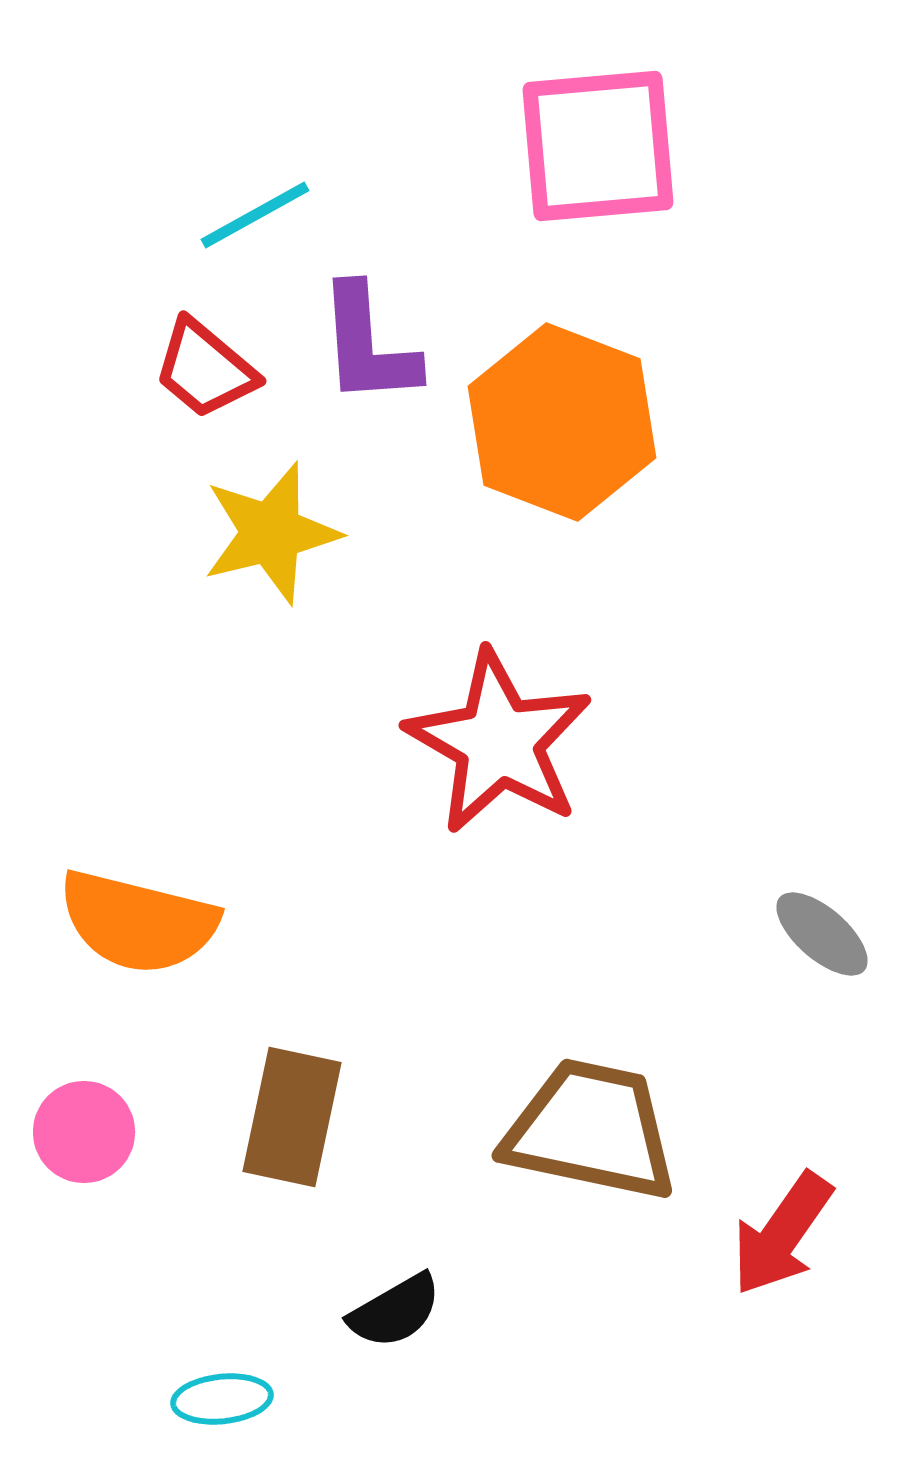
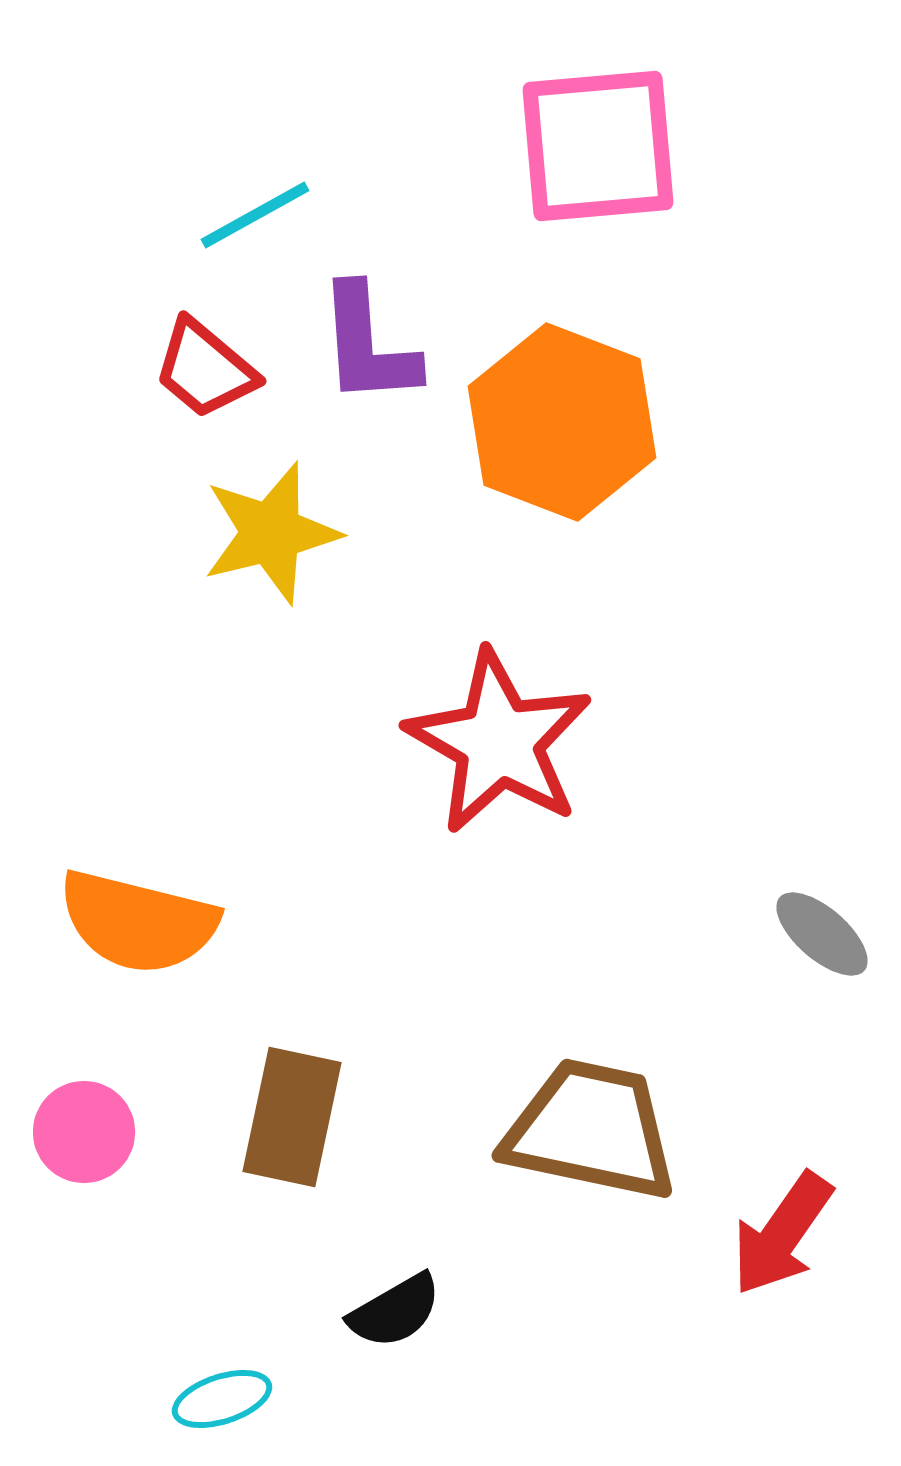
cyan ellipse: rotated 12 degrees counterclockwise
